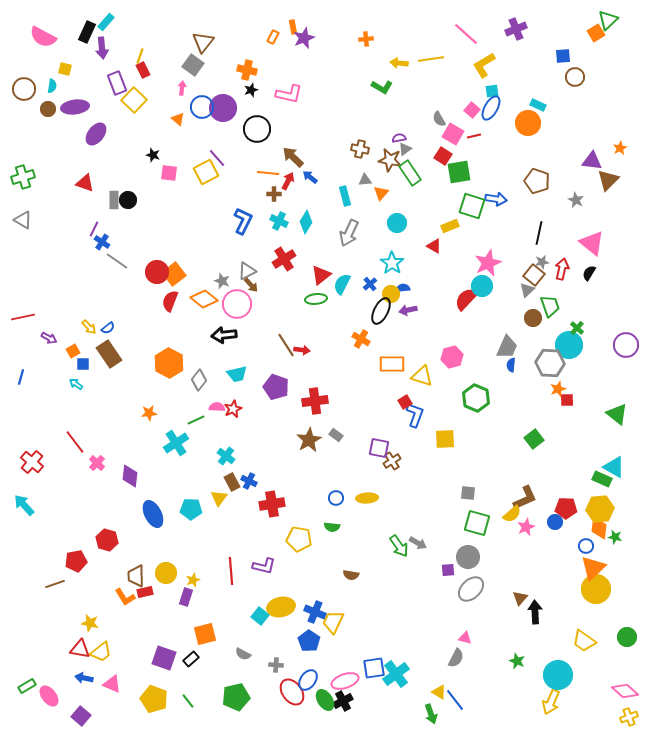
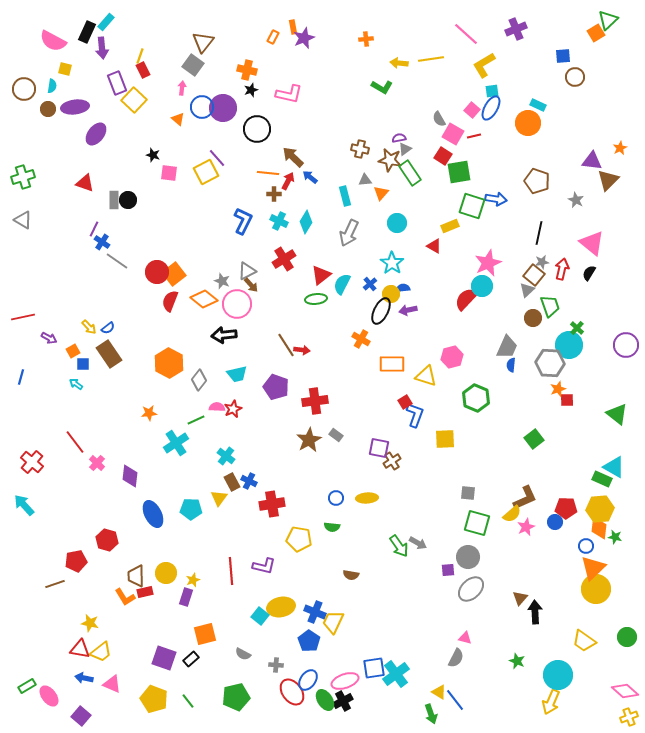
pink semicircle at (43, 37): moved 10 px right, 4 px down
yellow triangle at (422, 376): moved 4 px right
